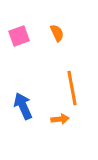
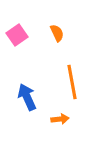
pink square: moved 2 px left, 1 px up; rotated 15 degrees counterclockwise
orange line: moved 6 px up
blue arrow: moved 4 px right, 9 px up
